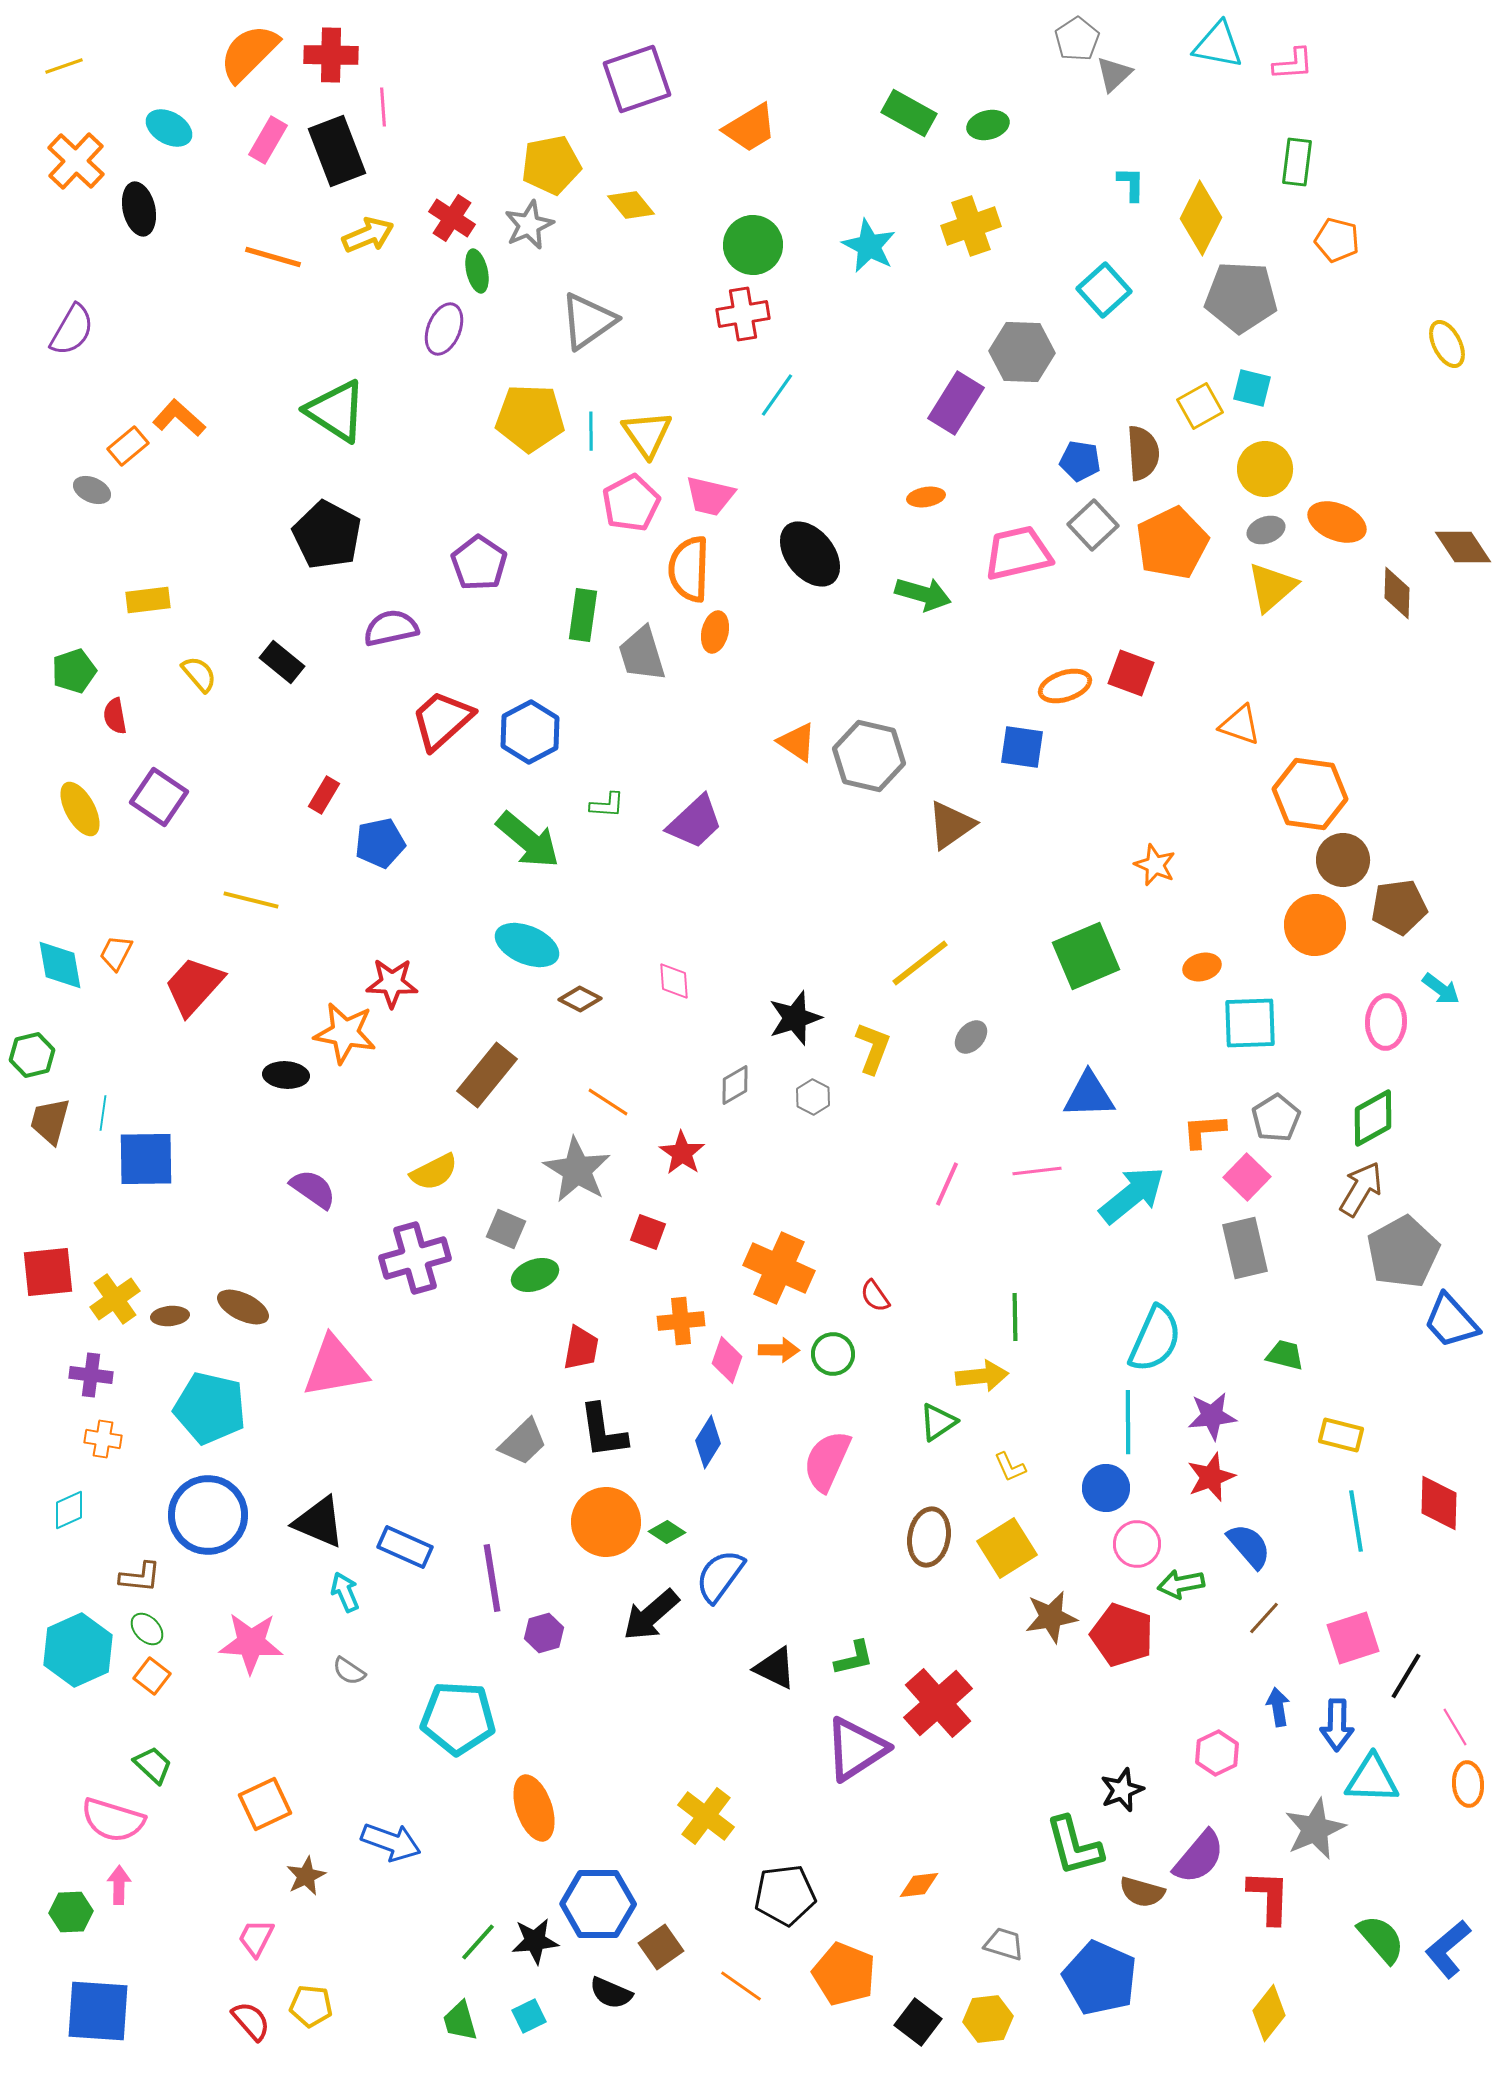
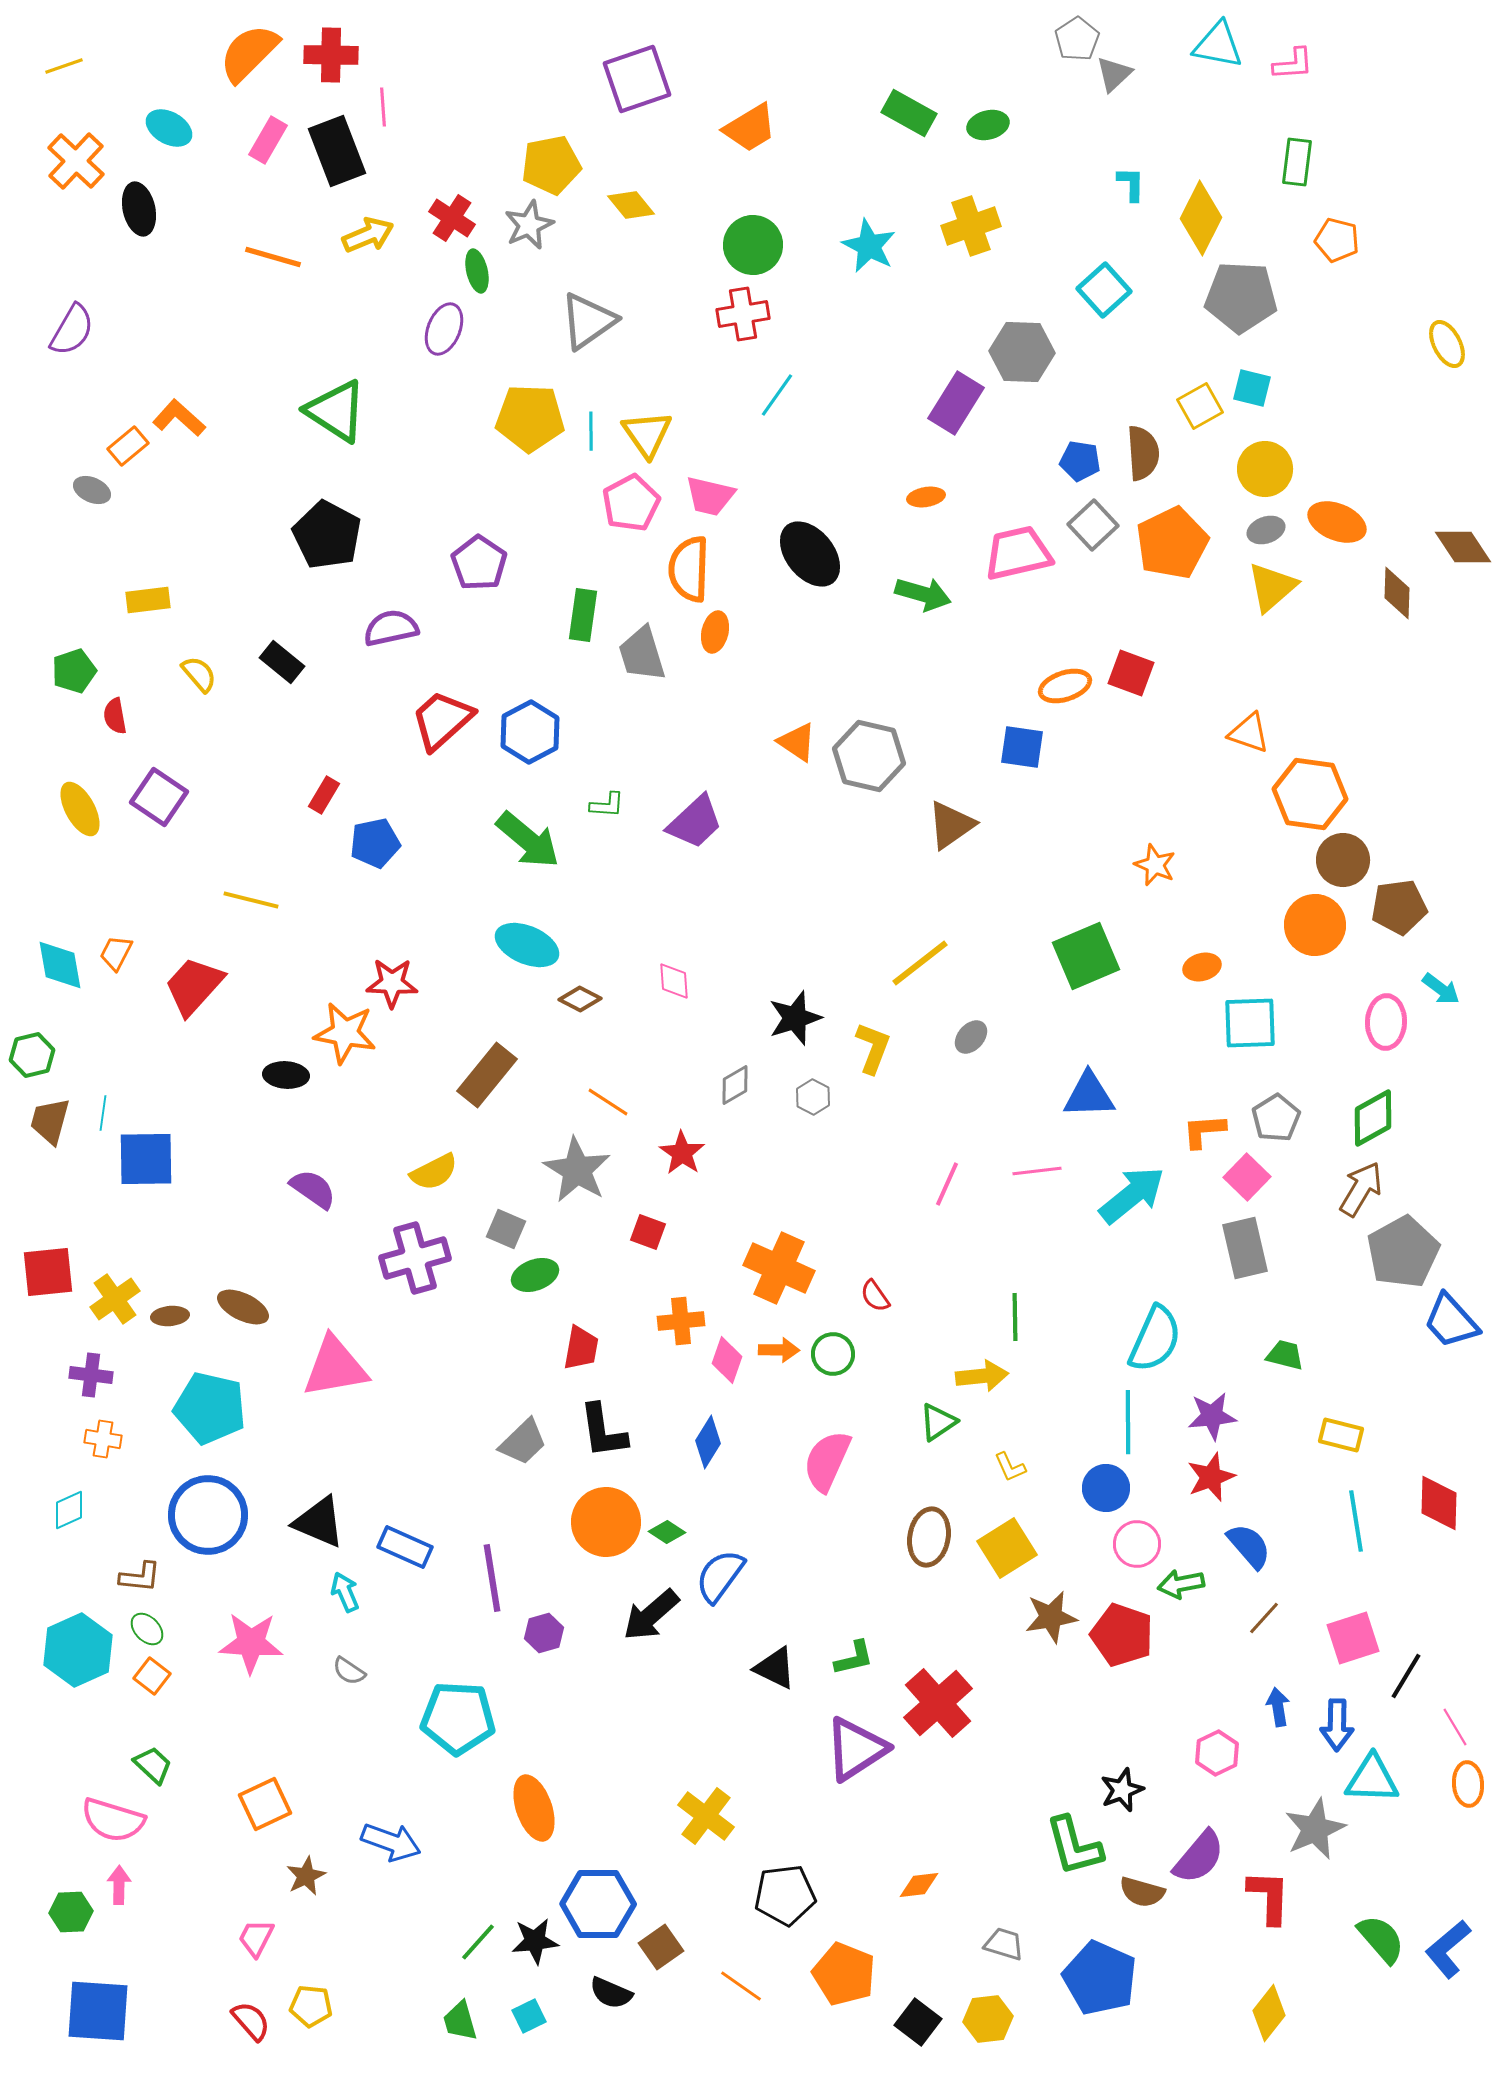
orange triangle at (1240, 725): moved 9 px right, 8 px down
blue pentagon at (380, 843): moved 5 px left
